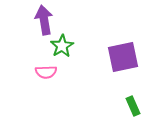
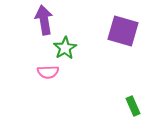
green star: moved 3 px right, 2 px down
purple square: moved 26 px up; rotated 28 degrees clockwise
pink semicircle: moved 2 px right
